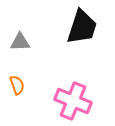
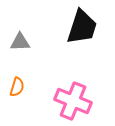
orange semicircle: moved 2 px down; rotated 36 degrees clockwise
